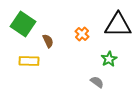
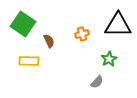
orange cross: rotated 32 degrees clockwise
brown semicircle: moved 1 px right
gray semicircle: rotated 96 degrees clockwise
